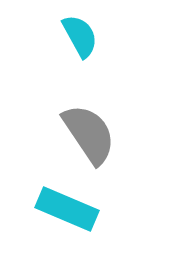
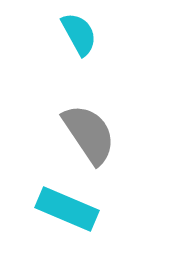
cyan semicircle: moved 1 px left, 2 px up
